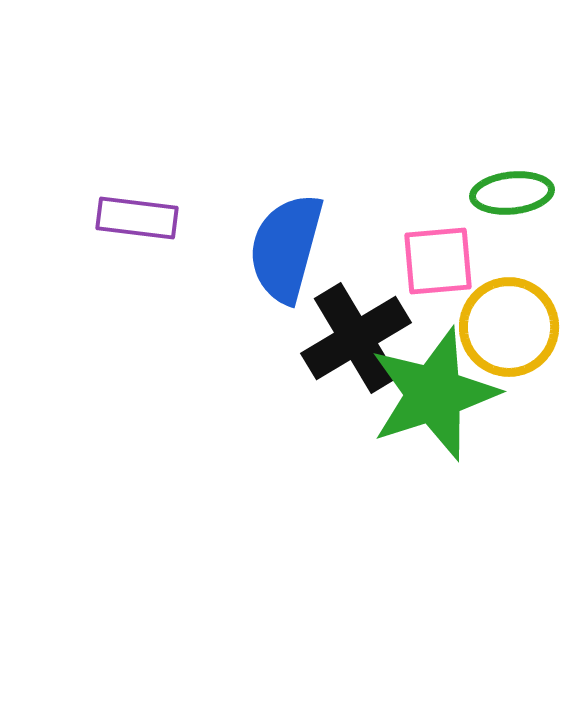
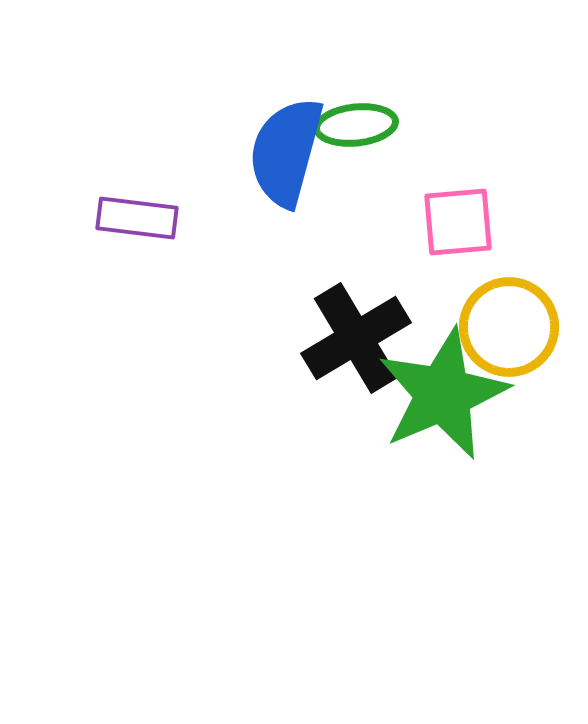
green ellipse: moved 156 px left, 68 px up
blue semicircle: moved 96 px up
pink square: moved 20 px right, 39 px up
green star: moved 9 px right; rotated 5 degrees counterclockwise
